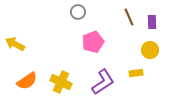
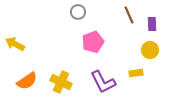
brown line: moved 2 px up
purple rectangle: moved 2 px down
purple L-shape: rotated 96 degrees clockwise
